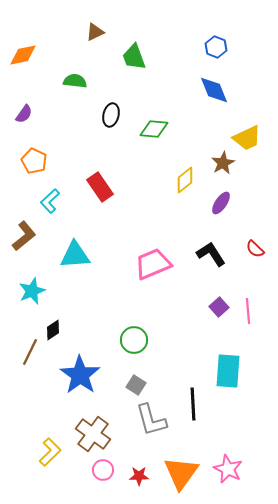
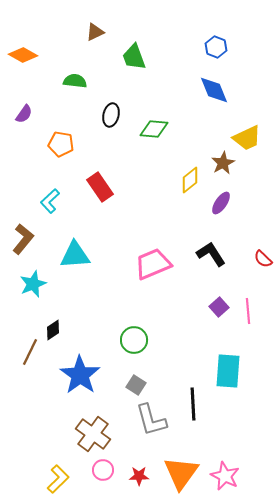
orange diamond: rotated 40 degrees clockwise
orange pentagon: moved 27 px right, 17 px up; rotated 15 degrees counterclockwise
yellow diamond: moved 5 px right
brown L-shape: moved 1 px left, 3 px down; rotated 12 degrees counterclockwise
red semicircle: moved 8 px right, 10 px down
cyan star: moved 1 px right, 7 px up
yellow L-shape: moved 8 px right, 27 px down
pink star: moved 3 px left, 7 px down
